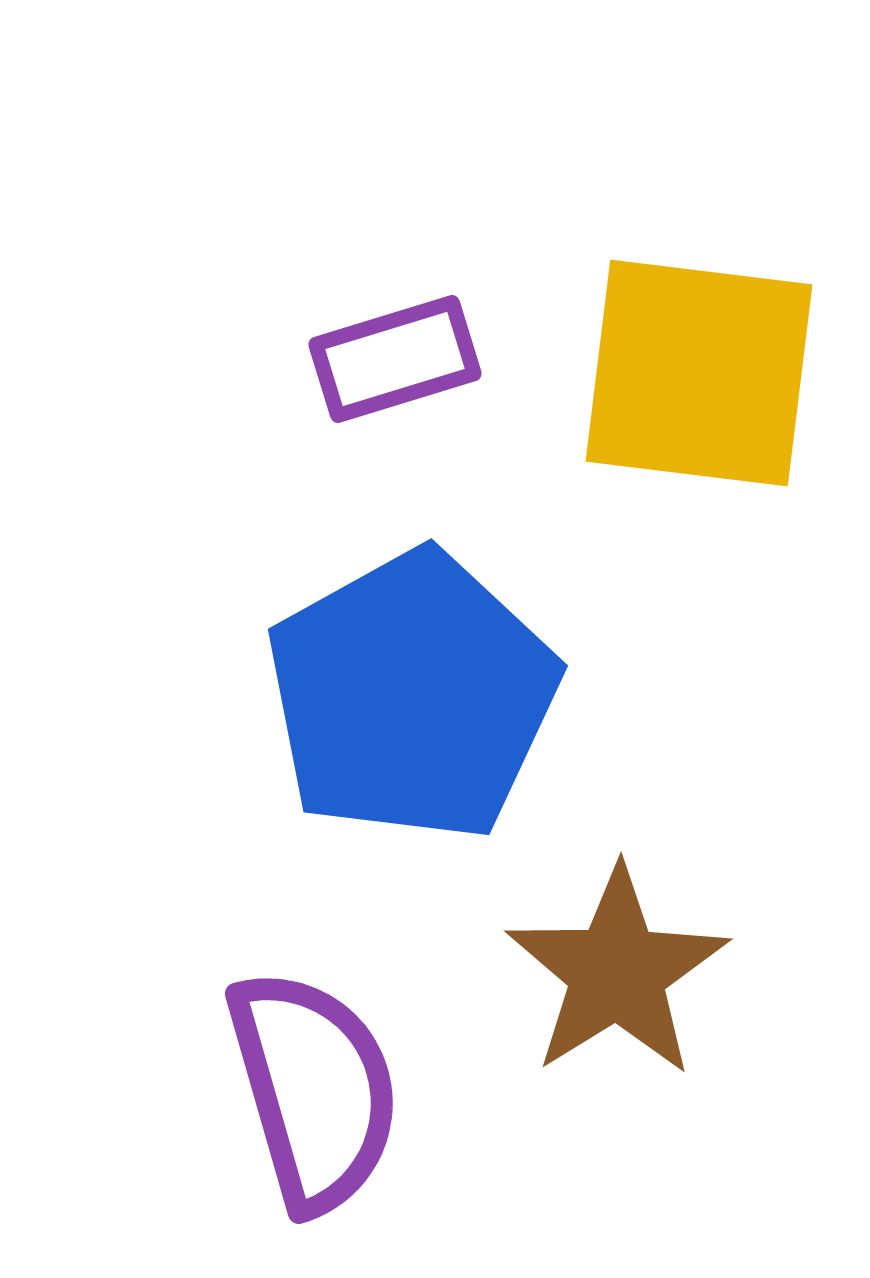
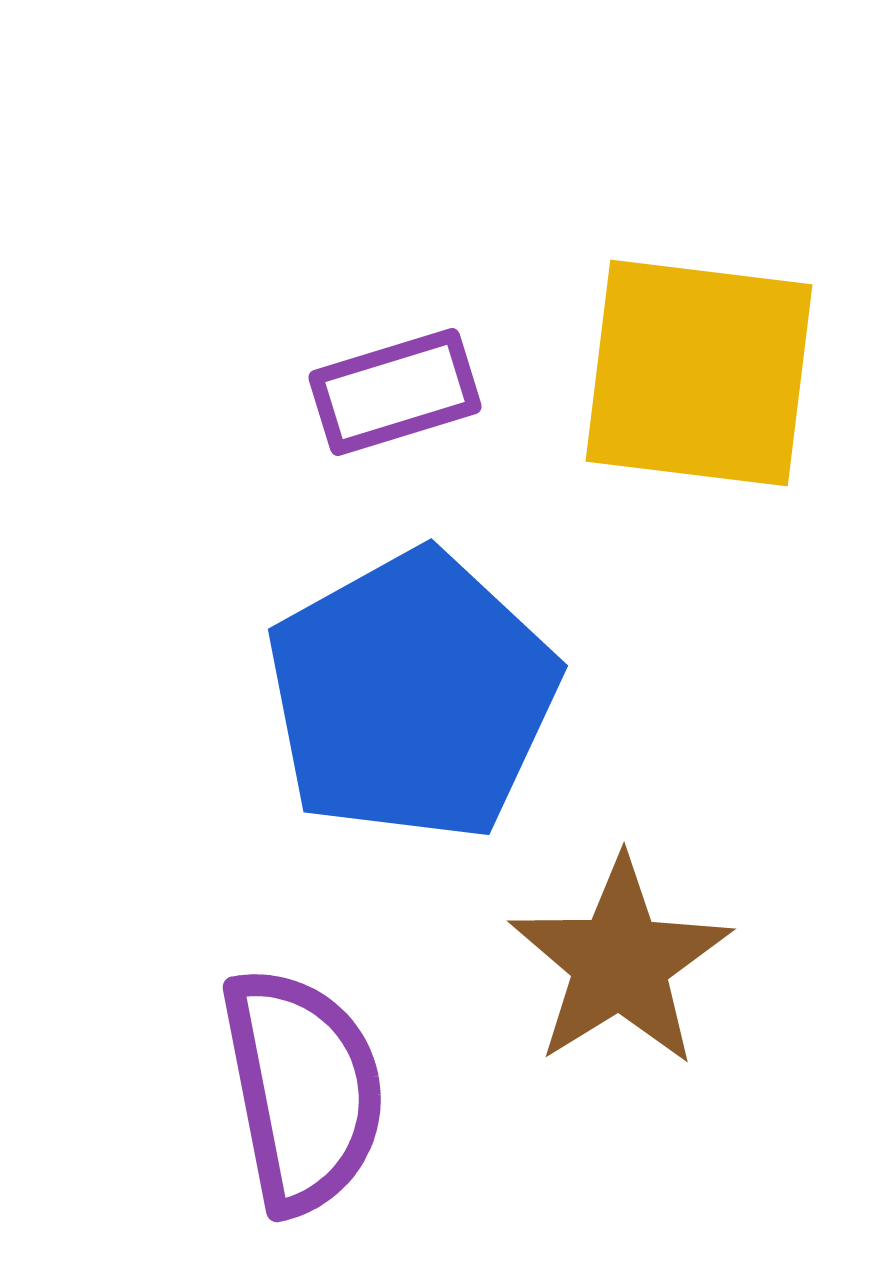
purple rectangle: moved 33 px down
brown star: moved 3 px right, 10 px up
purple semicircle: moved 11 px left; rotated 5 degrees clockwise
